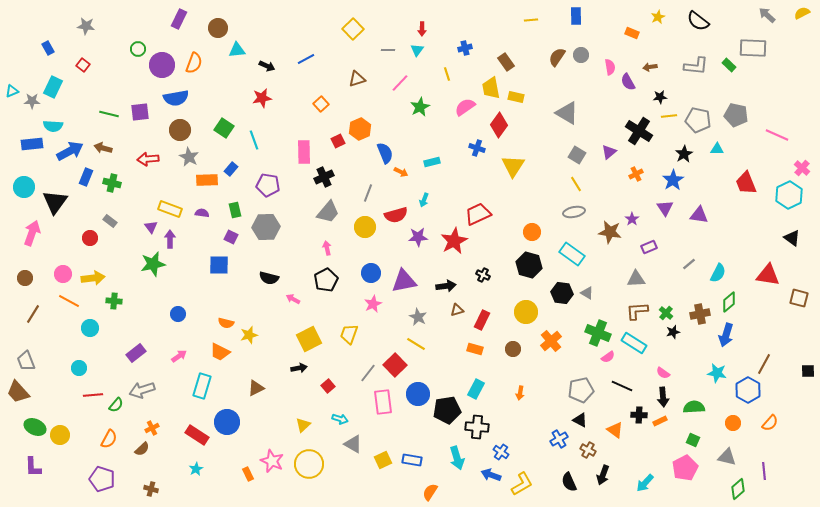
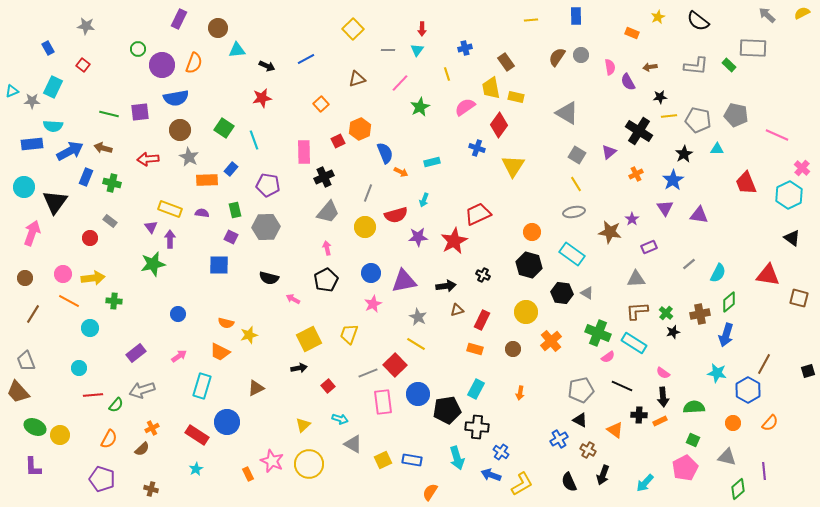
black square at (808, 371): rotated 16 degrees counterclockwise
gray line at (368, 373): rotated 30 degrees clockwise
